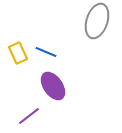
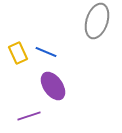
purple line: rotated 20 degrees clockwise
